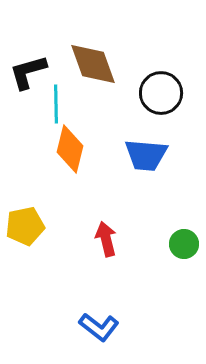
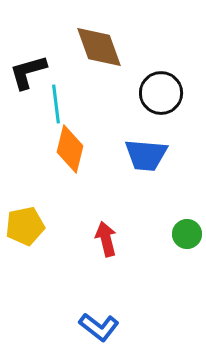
brown diamond: moved 6 px right, 17 px up
cyan line: rotated 6 degrees counterclockwise
green circle: moved 3 px right, 10 px up
